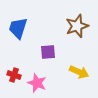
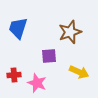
brown star: moved 7 px left, 6 px down
purple square: moved 1 px right, 4 px down
red cross: rotated 24 degrees counterclockwise
